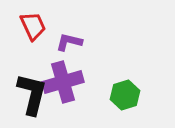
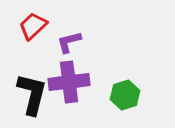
red trapezoid: rotated 108 degrees counterclockwise
purple L-shape: rotated 28 degrees counterclockwise
purple cross: moved 6 px right; rotated 9 degrees clockwise
